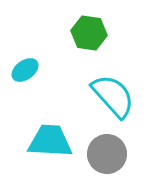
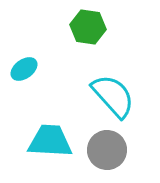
green hexagon: moved 1 px left, 6 px up
cyan ellipse: moved 1 px left, 1 px up
gray circle: moved 4 px up
